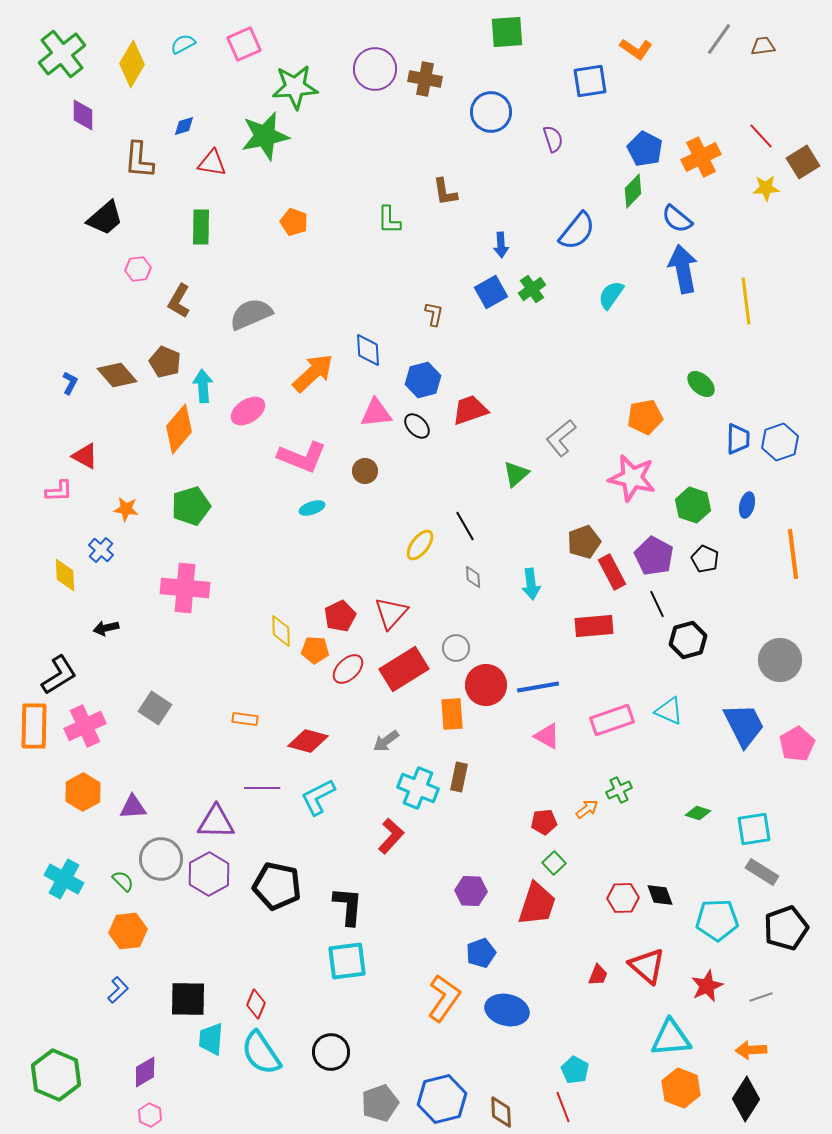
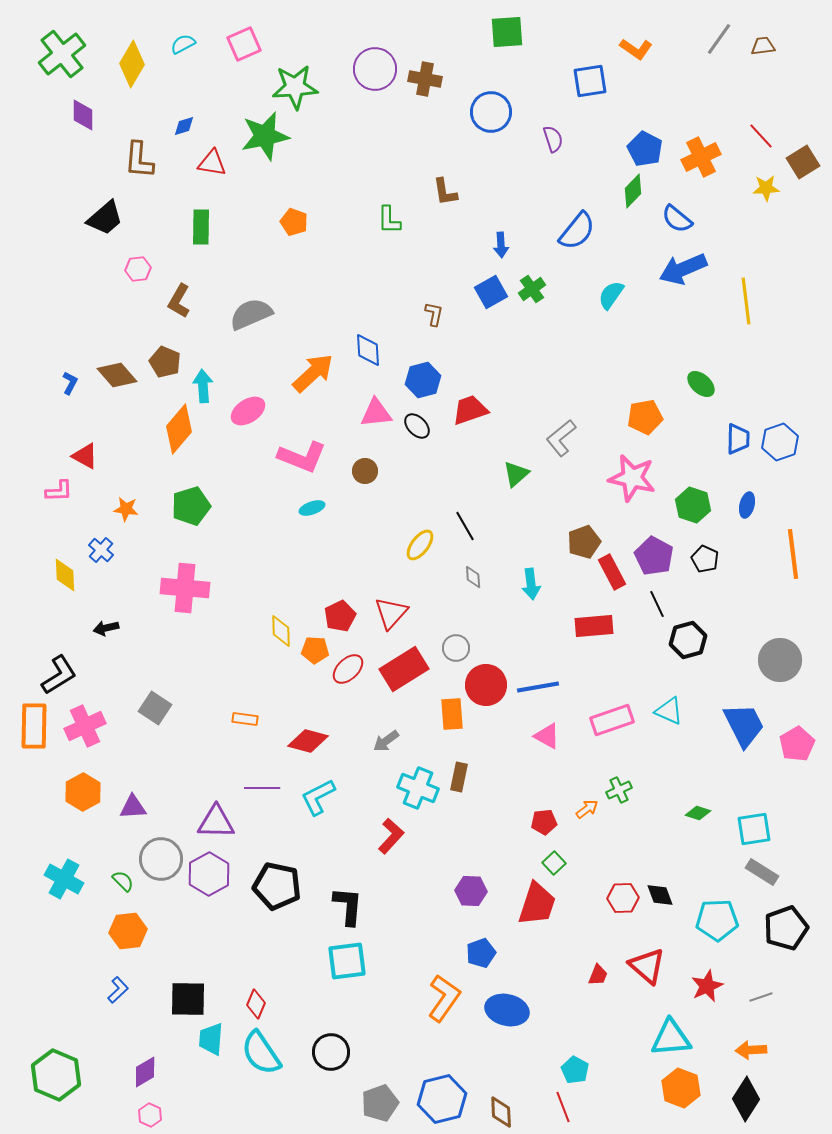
blue arrow at (683, 269): rotated 102 degrees counterclockwise
